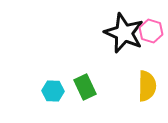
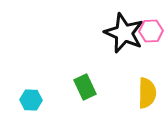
pink hexagon: rotated 20 degrees counterclockwise
yellow semicircle: moved 7 px down
cyan hexagon: moved 22 px left, 9 px down
